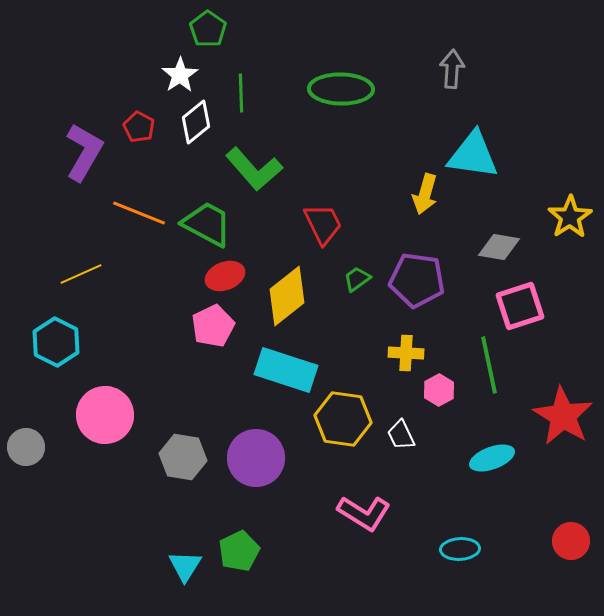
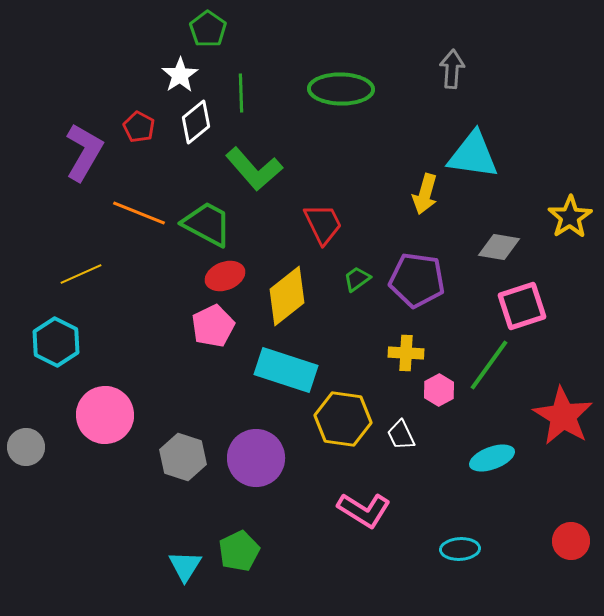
pink square at (520, 306): moved 2 px right
green line at (489, 365): rotated 48 degrees clockwise
gray hexagon at (183, 457): rotated 9 degrees clockwise
pink L-shape at (364, 513): moved 3 px up
